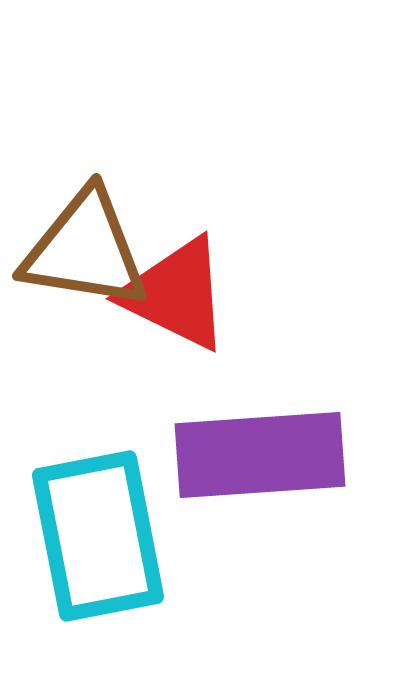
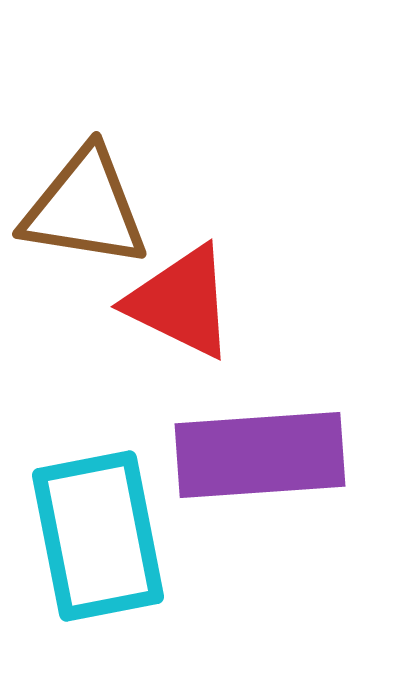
brown triangle: moved 42 px up
red triangle: moved 5 px right, 8 px down
